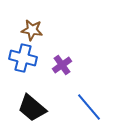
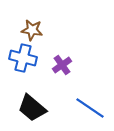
blue line: moved 1 px right, 1 px down; rotated 16 degrees counterclockwise
